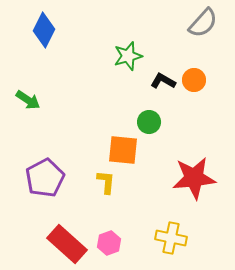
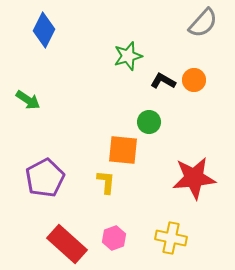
pink hexagon: moved 5 px right, 5 px up
